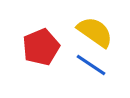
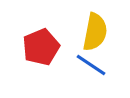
yellow semicircle: rotated 66 degrees clockwise
